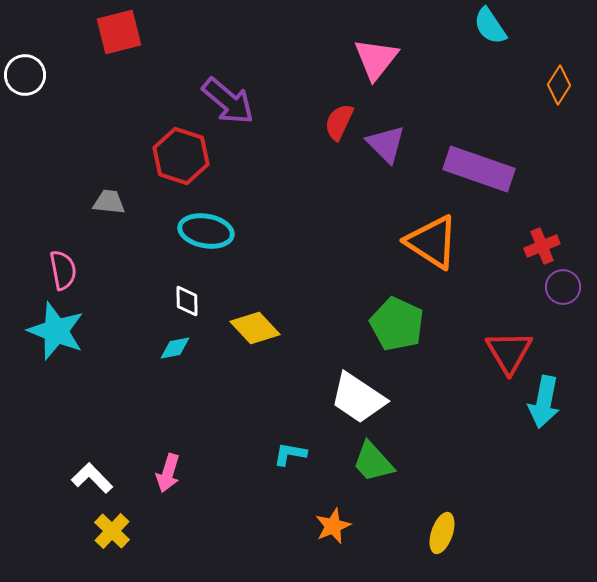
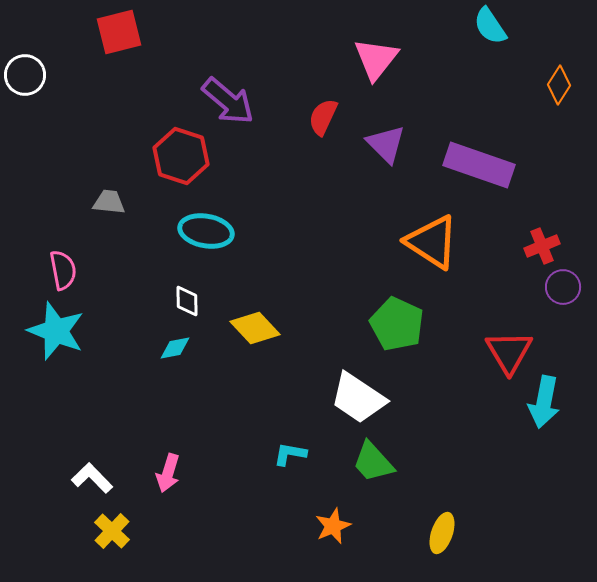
red semicircle: moved 16 px left, 5 px up
purple rectangle: moved 4 px up
